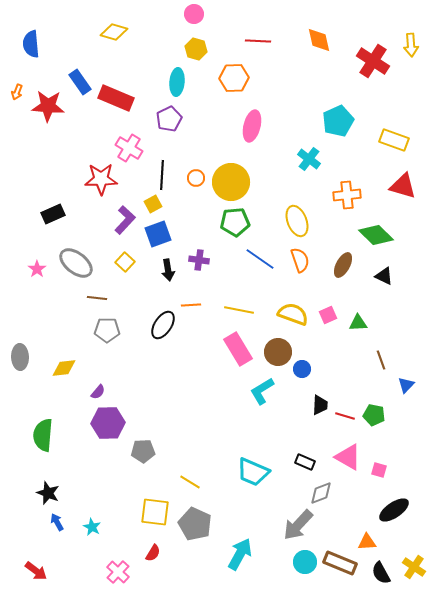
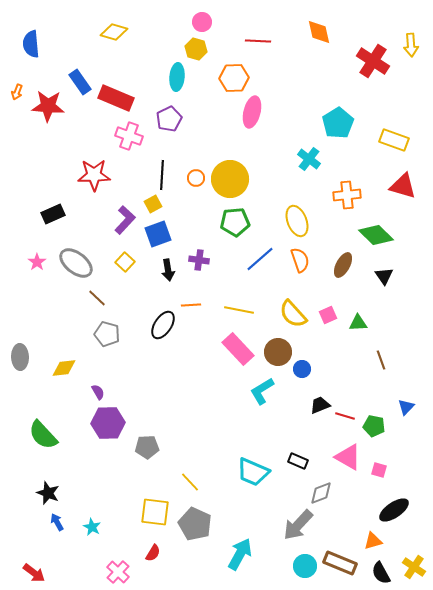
pink circle at (194, 14): moved 8 px right, 8 px down
orange diamond at (319, 40): moved 8 px up
cyan ellipse at (177, 82): moved 5 px up
cyan pentagon at (338, 121): moved 2 px down; rotated 8 degrees counterclockwise
pink ellipse at (252, 126): moved 14 px up
pink cross at (129, 148): moved 12 px up; rotated 12 degrees counterclockwise
red star at (101, 179): moved 7 px left, 4 px up
yellow circle at (231, 182): moved 1 px left, 3 px up
blue line at (260, 259): rotated 76 degrees counterclockwise
pink star at (37, 269): moved 7 px up
black triangle at (384, 276): rotated 30 degrees clockwise
brown line at (97, 298): rotated 36 degrees clockwise
yellow semicircle at (293, 314): rotated 152 degrees counterclockwise
gray pentagon at (107, 330): moved 4 px down; rotated 15 degrees clockwise
pink rectangle at (238, 349): rotated 12 degrees counterclockwise
blue triangle at (406, 385): moved 22 px down
purple semicircle at (98, 392): rotated 70 degrees counterclockwise
black trapezoid at (320, 405): rotated 115 degrees counterclockwise
green pentagon at (374, 415): moved 11 px down
green semicircle at (43, 435): rotated 48 degrees counterclockwise
gray pentagon at (143, 451): moved 4 px right, 4 px up
black rectangle at (305, 462): moved 7 px left, 1 px up
yellow line at (190, 482): rotated 15 degrees clockwise
orange triangle at (367, 542): moved 6 px right, 1 px up; rotated 12 degrees counterclockwise
cyan circle at (305, 562): moved 4 px down
red arrow at (36, 571): moved 2 px left, 2 px down
